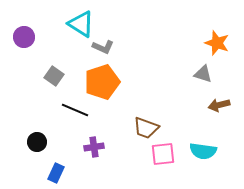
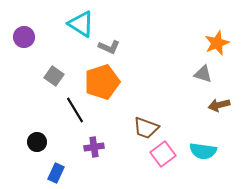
orange star: rotated 30 degrees clockwise
gray L-shape: moved 6 px right
black line: rotated 36 degrees clockwise
pink square: rotated 30 degrees counterclockwise
